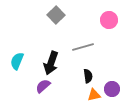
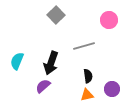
gray line: moved 1 px right, 1 px up
orange triangle: moved 7 px left
